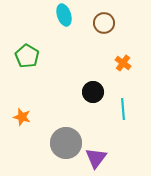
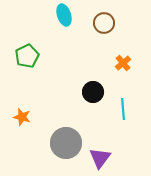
green pentagon: rotated 15 degrees clockwise
orange cross: rotated 14 degrees clockwise
purple triangle: moved 4 px right
